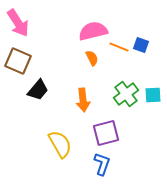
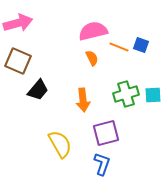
pink arrow: rotated 72 degrees counterclockwise
green cross: rotated 20 degrees clockwise
